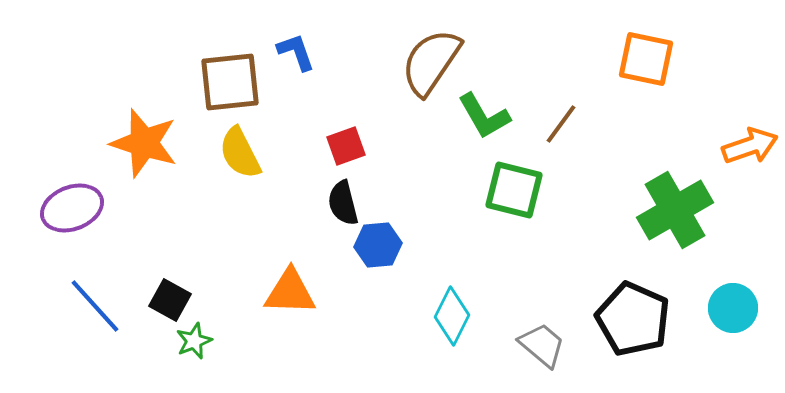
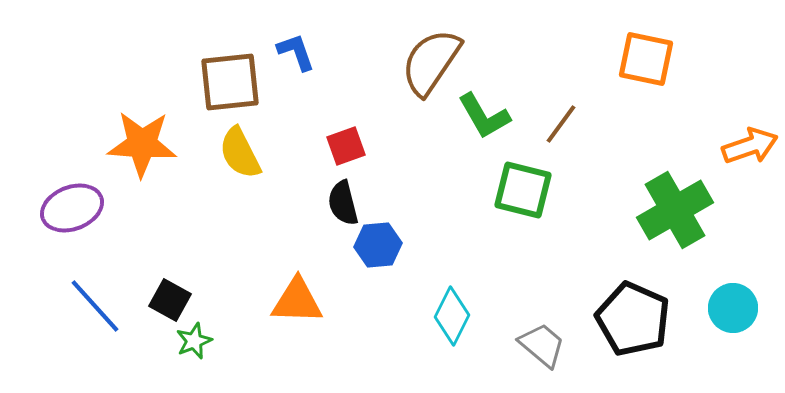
orange star: moved 2 px left, 1 px down; rotated 14 degrees counterclockwise
green square: moved 9 px right
orange triangle: moved 7 px right, 9 px down
